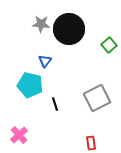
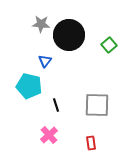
black circle: moved 6 px down
cyan pentagon: moved 1 px left, 1 px down
gray square: moved 7 px down; rotated 28 degrees clockwise
black line: moved 1 px right, 1 px down
pink cross: moved 30 px right
